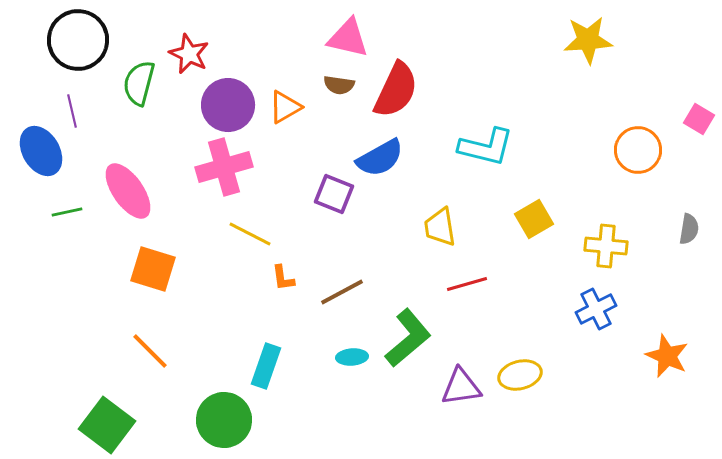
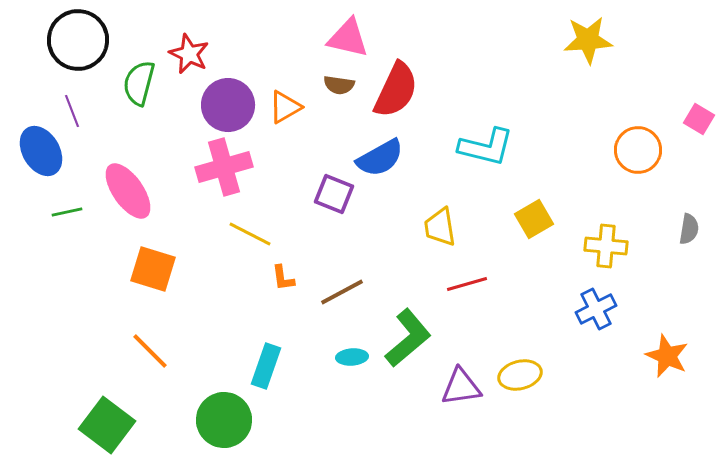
purple line: rotated 8 degrees counterclockwise
